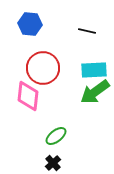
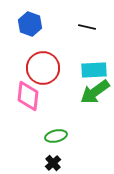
blue hexagon: rotated 15 degrees clockwise
black line: moved 4 px up
green ellipse: rotated 25 degrees clockwise
